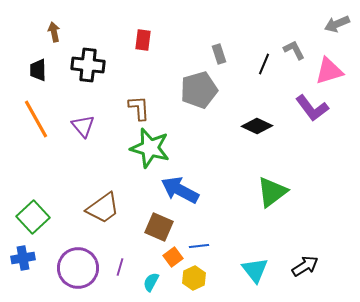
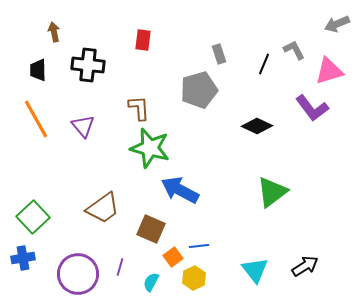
brown square: moved 8 px left, 2 px down
purple circle: moved 6 px down
